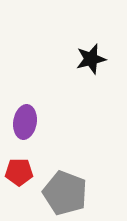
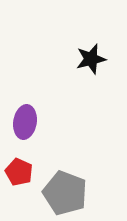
red pentagon: rotated 24 degrees clockwise
